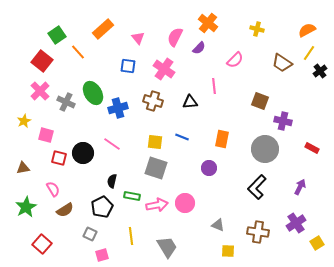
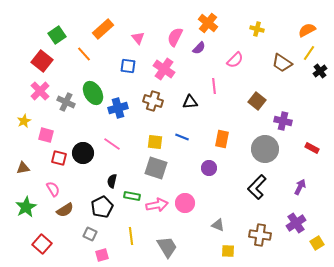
orange line at (78, 52): moved 6 px right, 2 px down
brown square at (260, 101): moved 3 px left; rotated 18 degrees clockwise
brown cross at (258, 232): moved 2 px right, 3 px down
